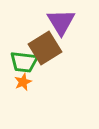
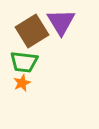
brown square: moved 13 px left, 17 px up
orange star: moved 1 px left, 1 px down
